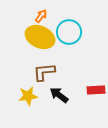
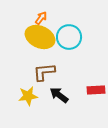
orange arrow: moved 2 px down
cyan circle: moved 5 px down
